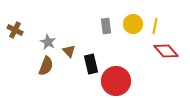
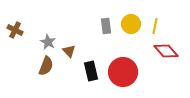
yellow circle: moved 2 px left
black rectangle: moved 7 px down
red circle: moved 7 px right, 9 px up
